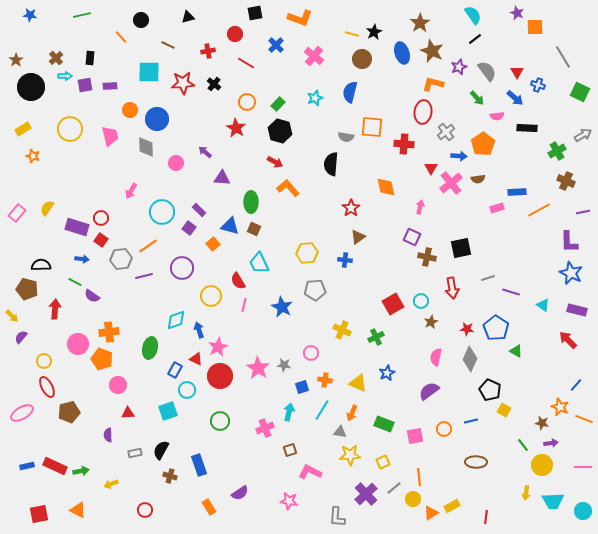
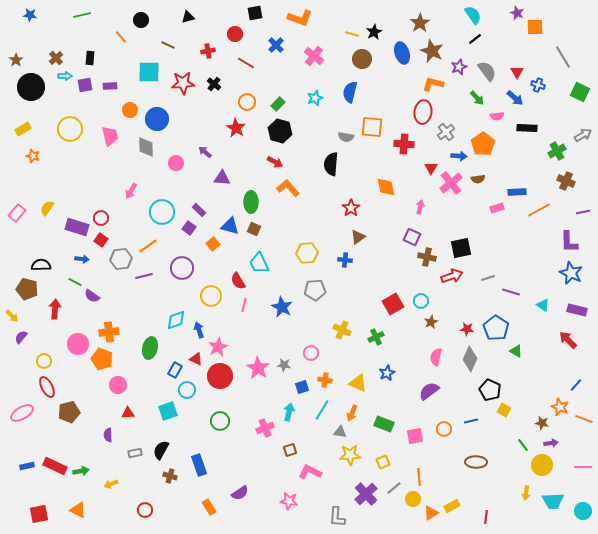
red arrow at (452, 288): moved 12 px up; rotated 100 degrees counterclockwise
